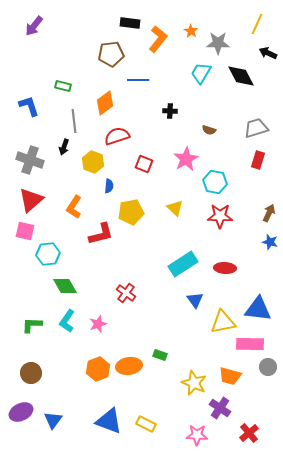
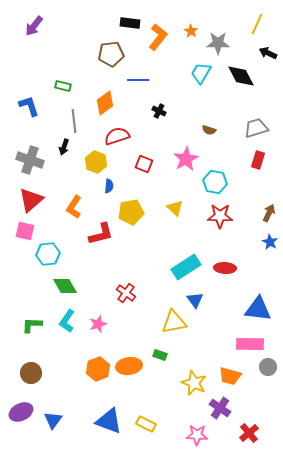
orange L-shape at (158, 39): moved 2 px up
black cross at (170, 111): moved 11 px left; rotated 24 degrees clockwise
yellow hexagon at (93, 162): moved 3 px right
blue star at (270, 242): rotated 14 degrees clockwise
cyan rectangle at (183, 264): moved 3 px right, 3 px down
yellow triangle at (223, 322): moved 49 px left
